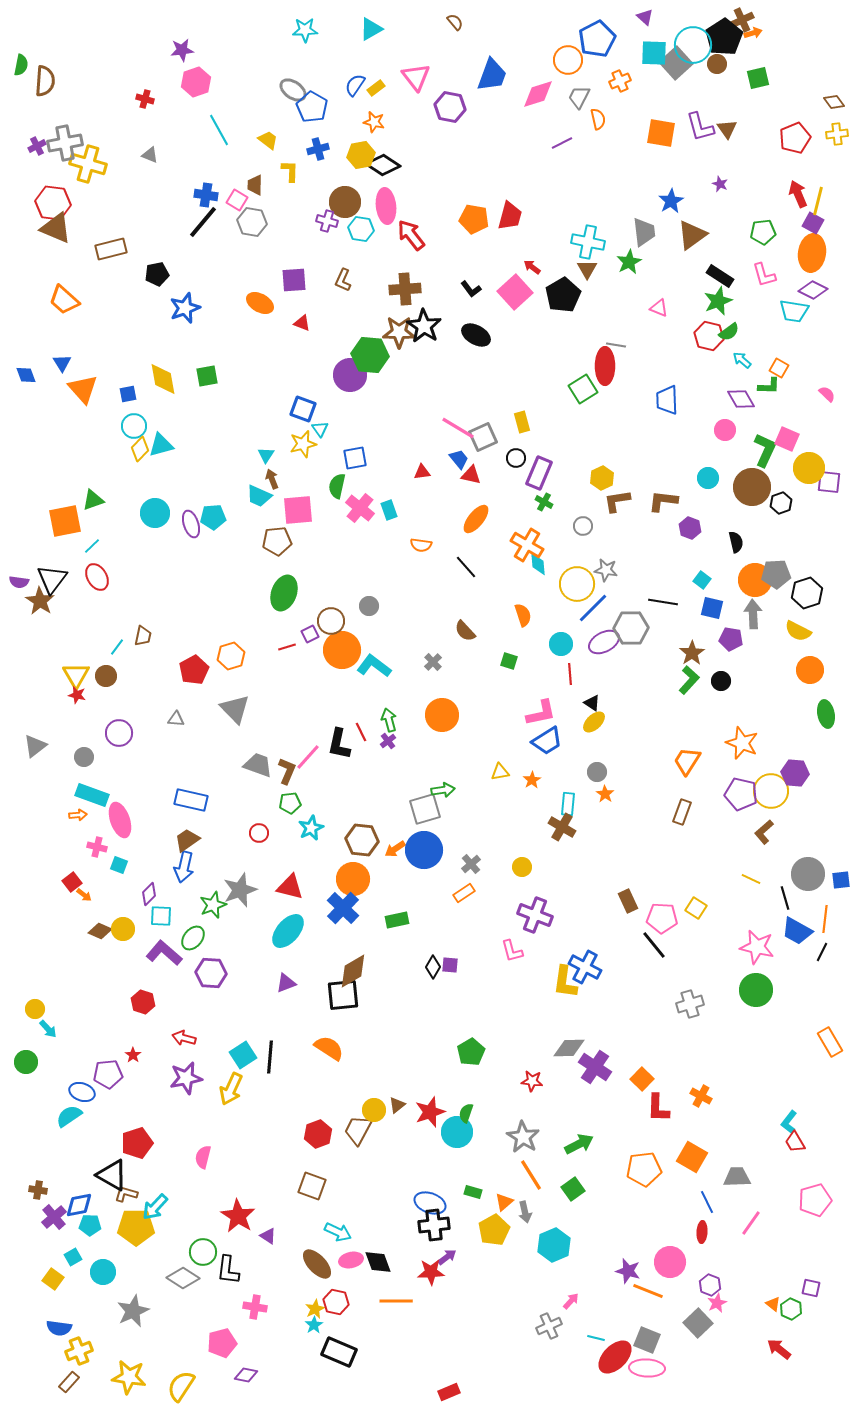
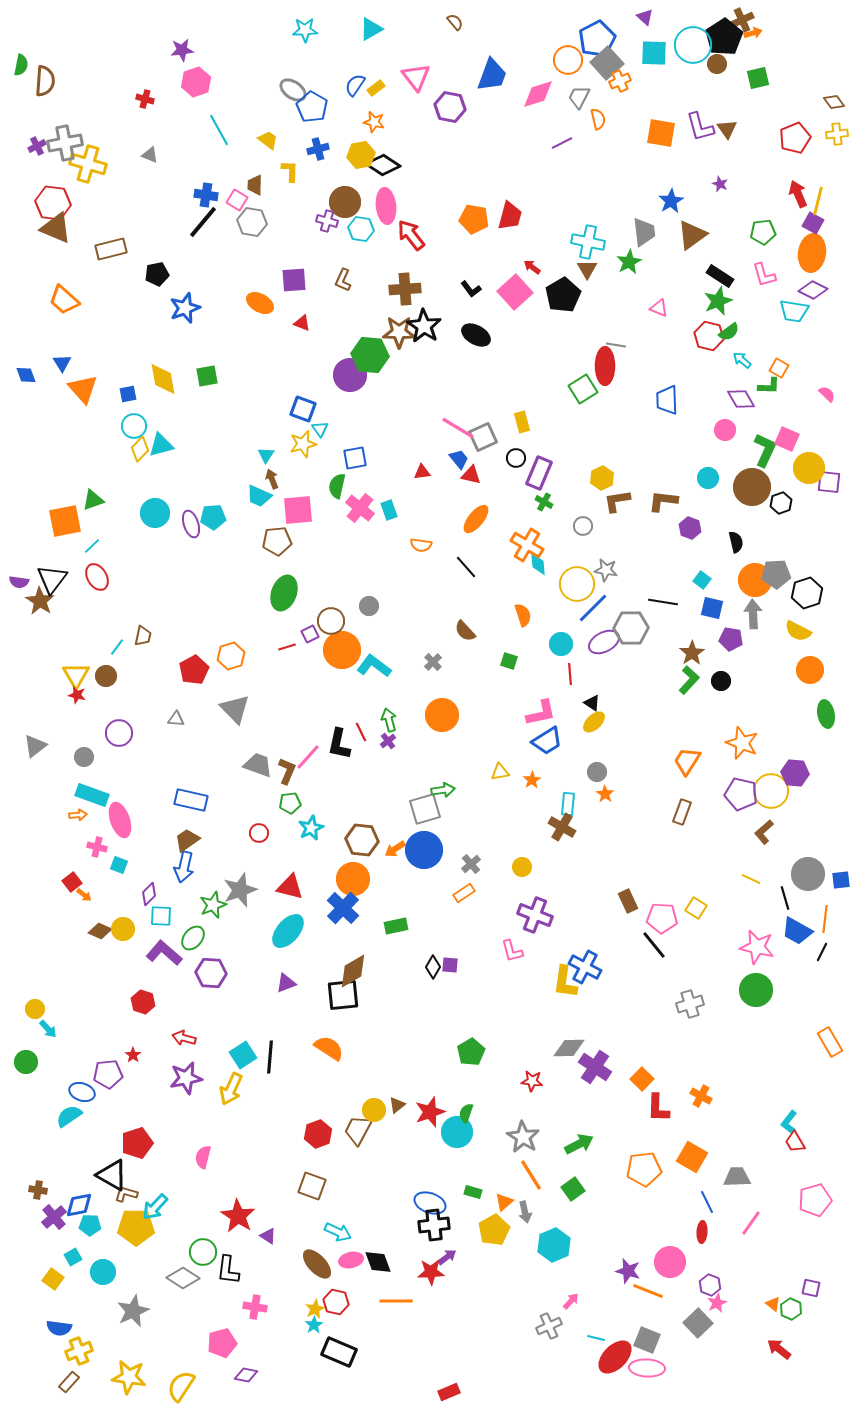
gray square at (676, 63): moved 69 px left
green rectangle at (397, 920): moved 1 px left, 6 px down
